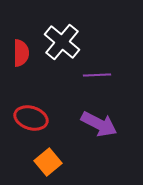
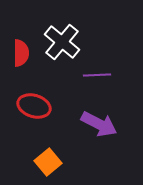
red ellipse: moved 3 px right, 12 px up
